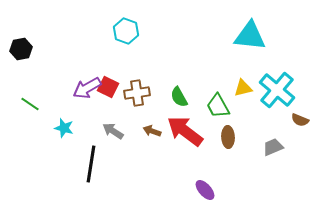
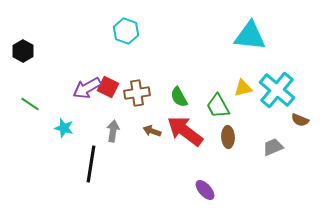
black hexagon: moved 2 px right, 2 px down; rotated 20 degrees counterclockwise
gray arrow: rotated 65 degrees clockwise
